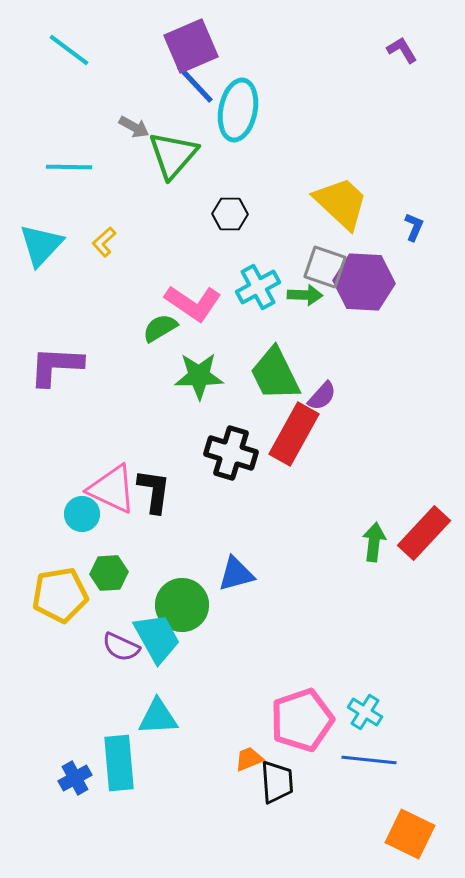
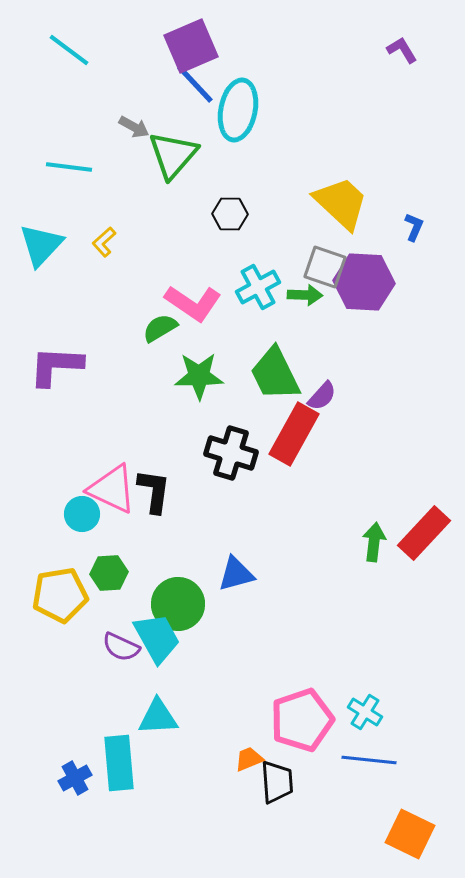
cyan line at (69, 167): rotated 6 degrees clockwise
green circle at (182, 605): moved 4 px left, 1 px up
